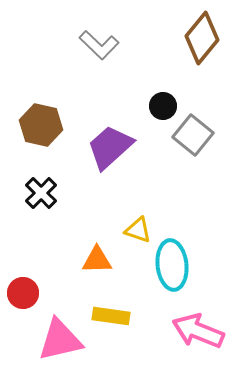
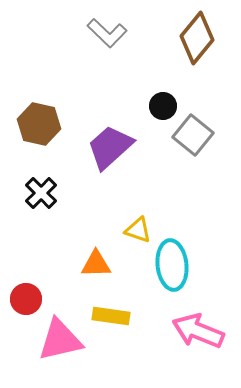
brown diamond: moved 5 px left
gray L-shape: moved 8 px right, 12 px up
brown hexagon: moved 2 px left, 1 px up
orange triangle: moved 1 px left, 4 px down
red circle: moved 3 px right, 6 px down
